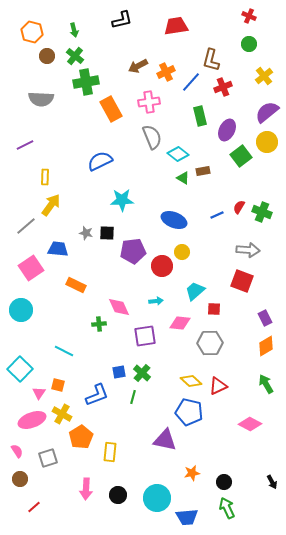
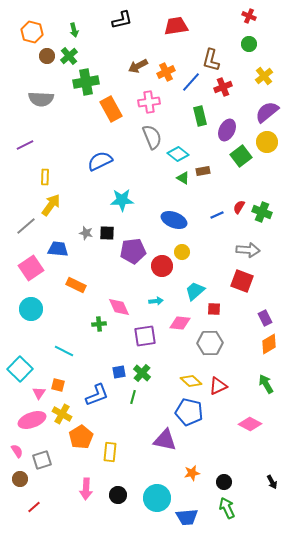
green cross at (75, 56): moved 6 px left; rotated 12 degrees clockwise
cyan circle at (21, 310): moved 10 px right, 1 px up
orange diamond at (266, 346): moved 3 px right, 2 px up
gray square at (48, 458): moved 6 px left, 2 px down
